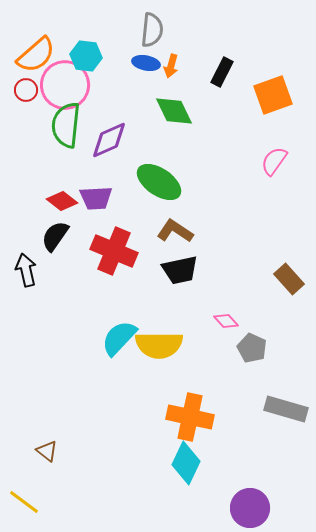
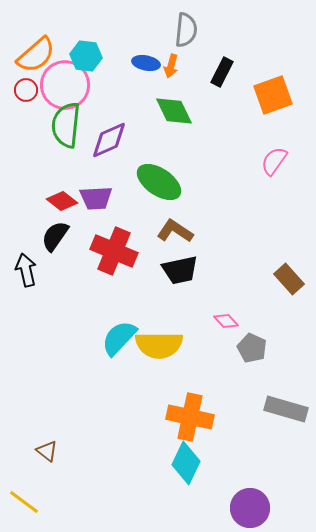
gray semicircle: moved 34 px right
